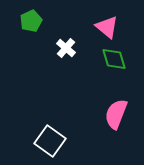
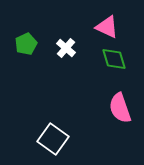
green pentagon: moved 5 px left, 23 px down
pink triangle: rotated 15 degrees counterclockwise
pink semicircle: moved 4 px right, 6 px up; rotated 40 degrees counterclockwise
white square: moved 3 px right, 2 px up
